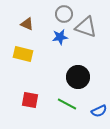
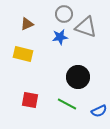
brown triangle: rotated 48 degrees counterclockwise
